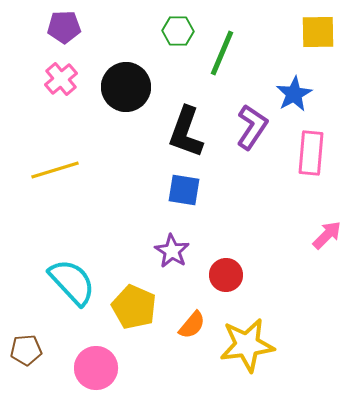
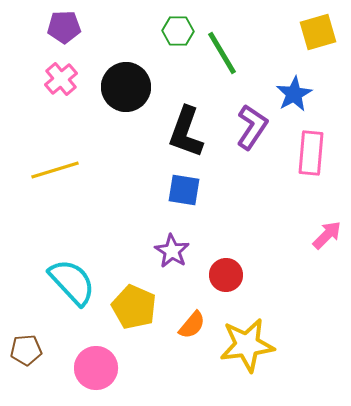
yellow square: rotated 15 degrees counterclockwise
green line: rotated 54 degrees counterclockwise
